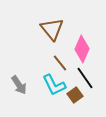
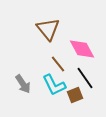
brown triangle: moved 4 px left
pink diamond: rotated 52 degrees counterclockwise
brown line: moved 2 px left, 1 px down
gray arrow: moved 4 px right, 1 px up
brown square: rotated 14 degrees clockwise
